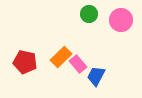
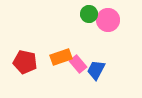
pink circle: moved 13 px left
orange rectangle: rotated 25 degrees clockwise
blue trapezoid: moved 6 px up
